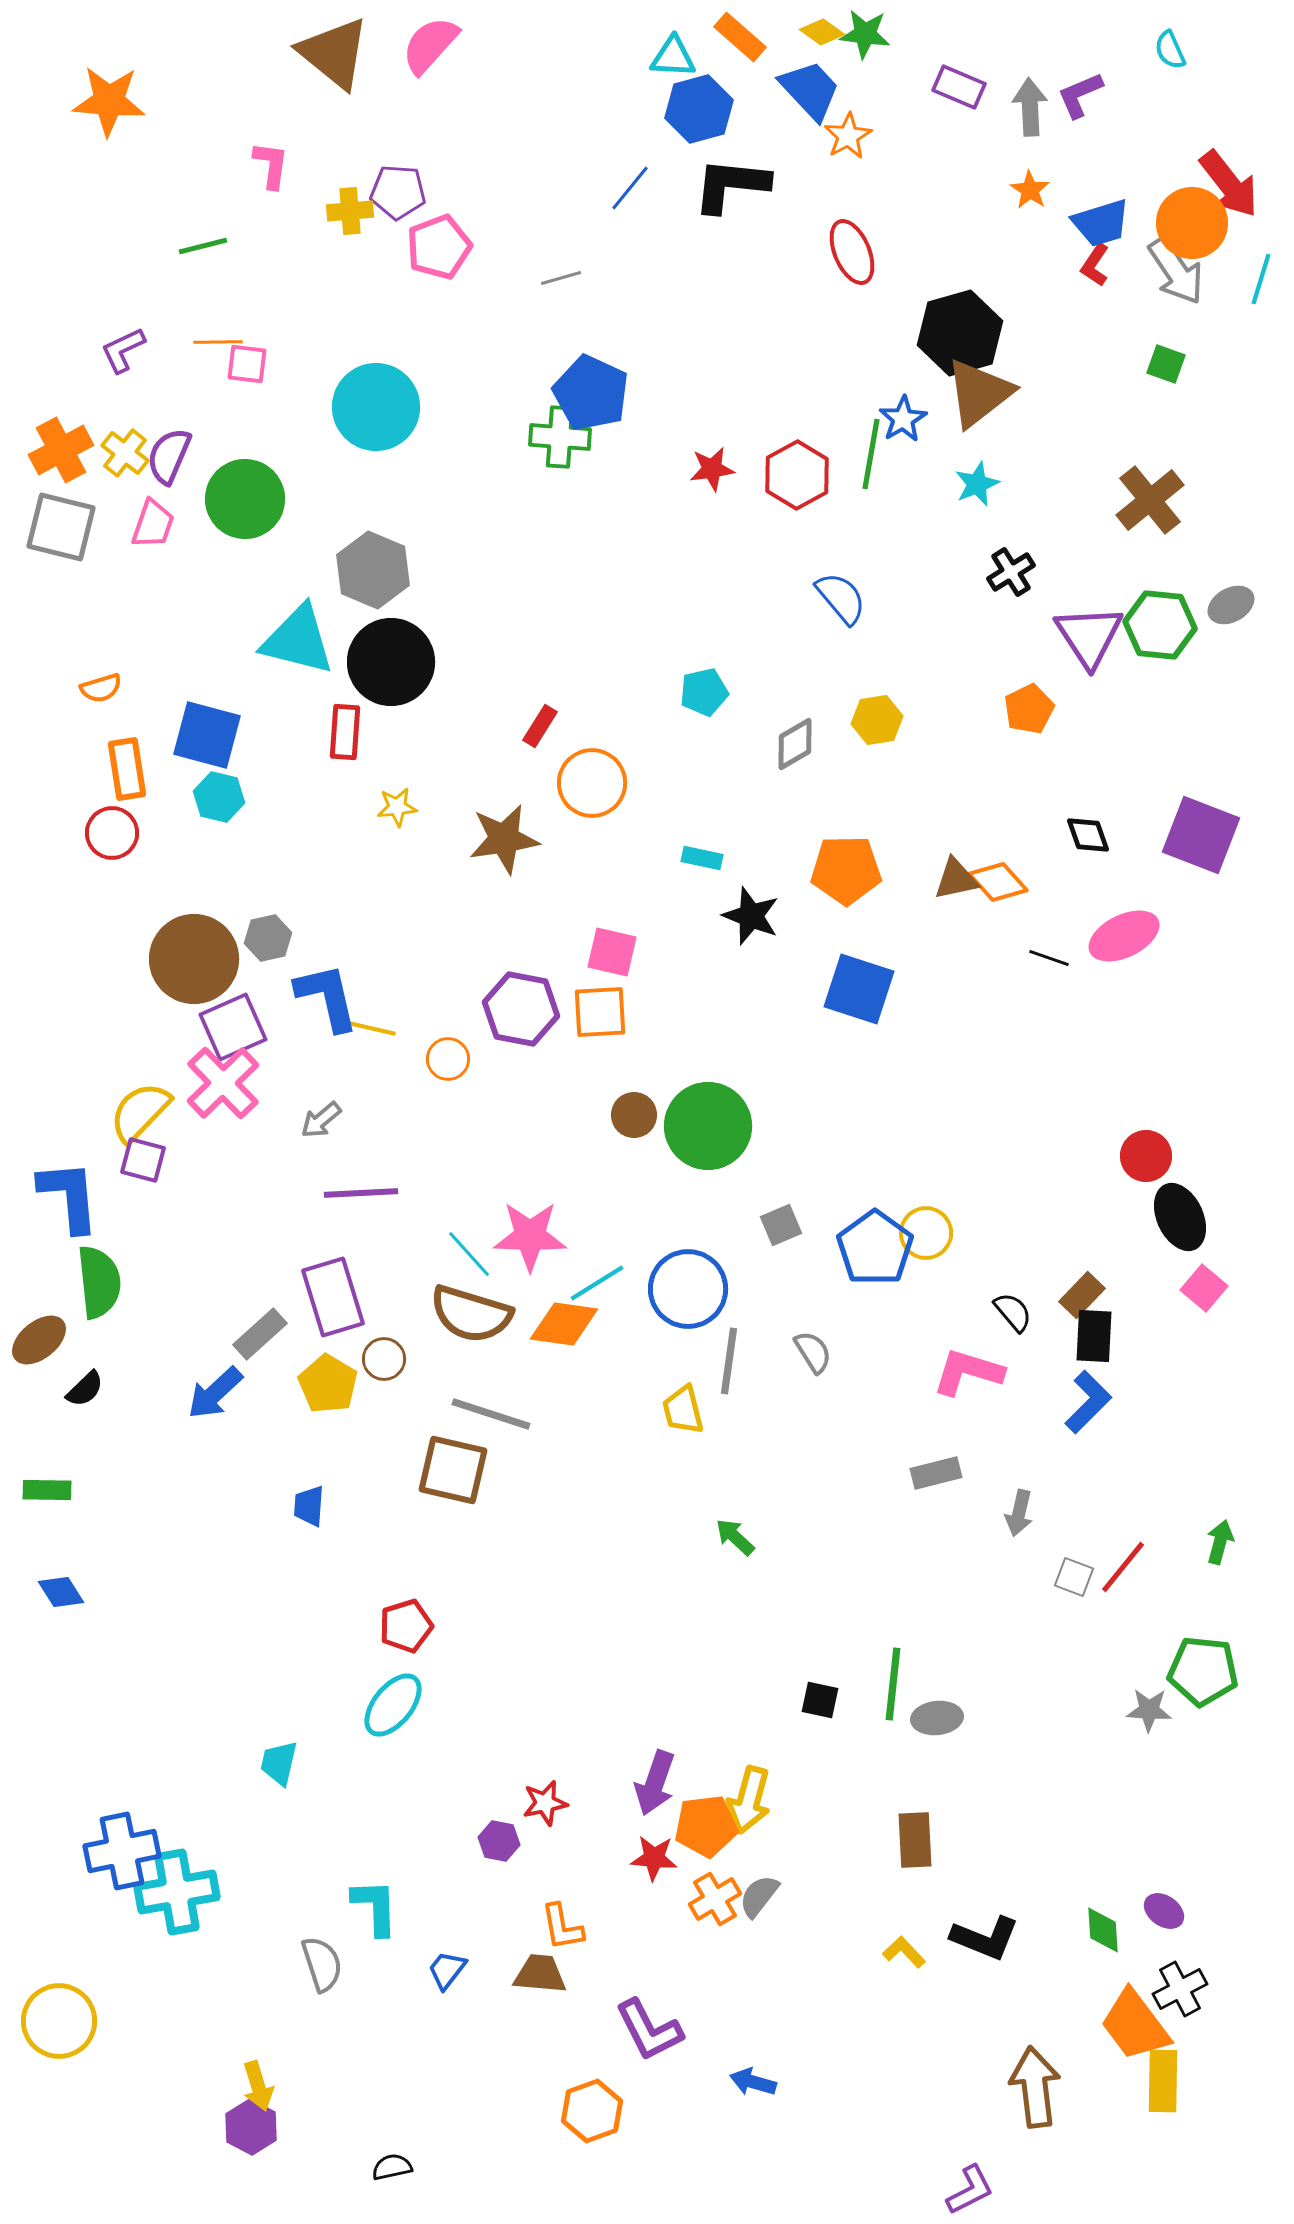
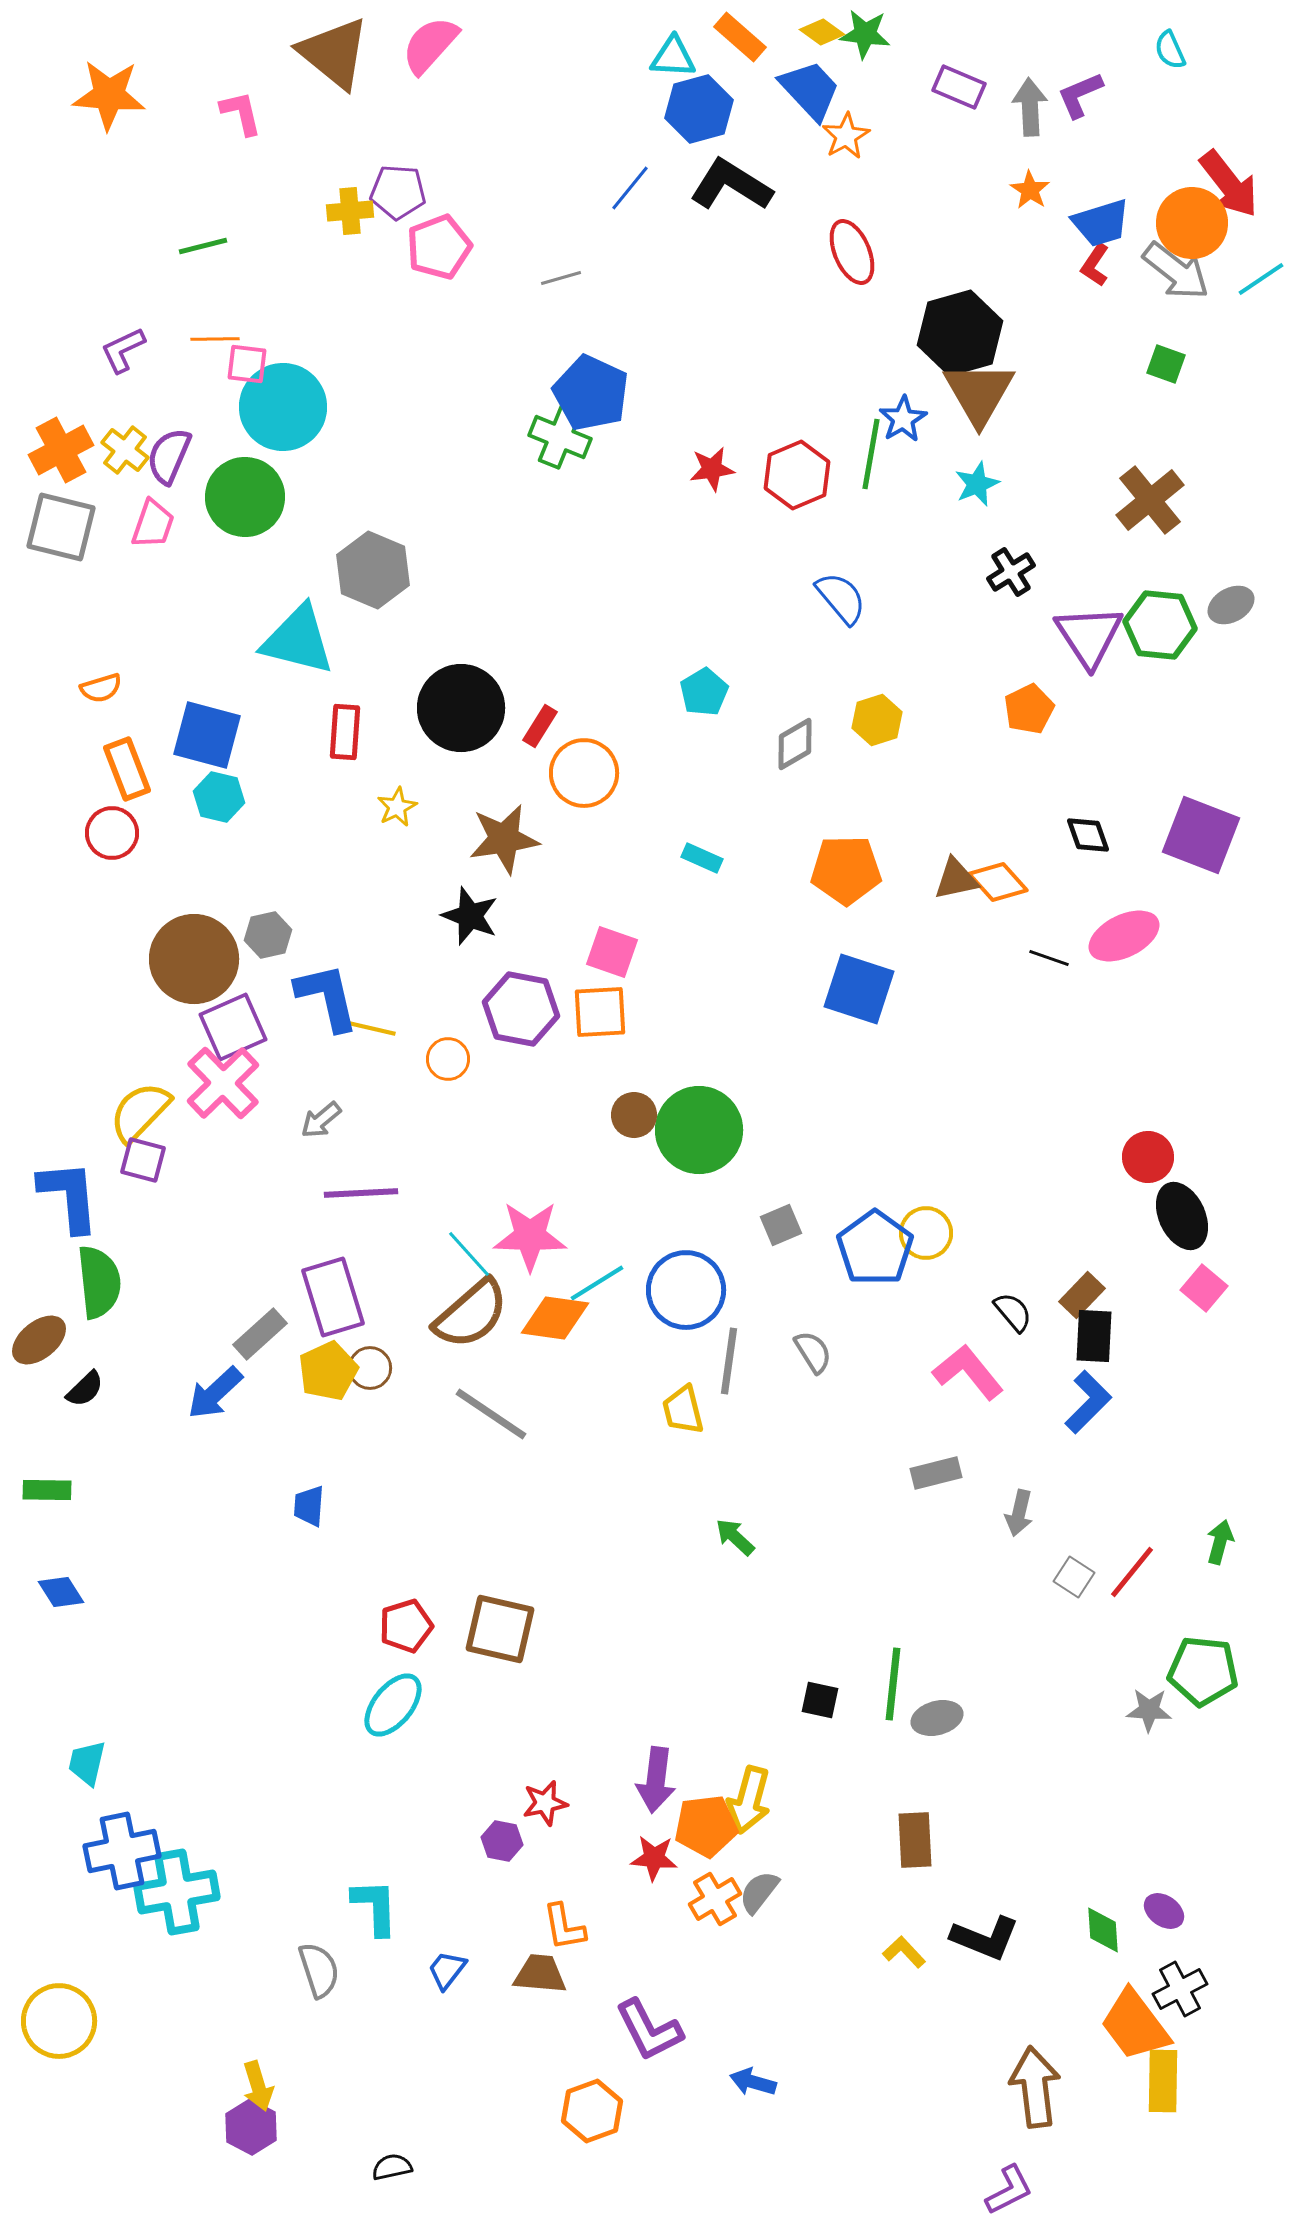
orange star at (109, 101): moved 6 px up
orange star at (848, 136): moved 2 px left
pink L-shape at (271, 165): moved 30 px left, 52 px up; rotated 21 degrees counterclockwise
black L-shape at (731, 185): rotated 26 degrees clockwise
gray arrow at (1176, 271): rotated 18 degrees counterclockwise
cyan line at (1261, 279): rotated 39 degrees clockwise
orange line at (218, 342): moved 3 px left, 3 px up
brown triangle at (979, 393): rotated 22 degrees counterclockwise
cyan circle at (376, 407): moved 93 px left
green cross at (560, 437): rotated 18 degrees clockwise
yellow cross at (125, 453): moved 3 px up
red hexagon at (797, 475): rotated 6 degrees clockwise
green circle at (245, 499): moved 2 px up
black circle at (391, 662): moved 70 px right, 46 px down
cyan pentagon at (704, 692): rotated 18 degrees counterclockwise
yellow hexagon at (877, 720): rotated 9 degrees counterclockwise
orange rectangle at (127, 769): rotated 12 degrees counterclockwise
orange circle at (592, 783): moved 8 px left, 10 px up
yellow star at (397, 807): rotated 21 degrees counterclockwise
cyan rectangle at (702, 858): rotated 12 degrees clockwise
black star at (751, 916): moved 281 px left
gray hexagon at (268, 938): moved 3 px up
pink square at (612, 952): rotated 6 degrees clockwise
green circle at (708, 1126): moved 9 px left, 4 px down
red circle at (1146, 1156): moved 2 px right, 1 px down
black ellipse at (1180, 1217): moved 2 px right, 1 px up
blue circle at (688, 1289): moved 2 px left, 1 px down
brown semicircle at (471, 1314): rotated 58 degrees counterclockwise
orange diamond at (564, 1324): moved 9 px left, 6 px up
brown circle at (384, 1359): moved 14 px left, 9 px down
pink L-shape at (968, 1372): rotated 34 degrees clockwise
yellow pentagon at (328, 1384): moved 13 px up; rotated 16 degrees clockwise
gray line at (491, 1414): rotated 16 degrees clockwise
brown square at (453, 1470): moved 47 px right, 159 px down
red line at (1123, 1567): moved 9 px right, 5 px down
gray square at (1074, 1577): rotated 12 degrees clockwise
gray ellipse at (937, 1718): rotated 9 degrees counterclockwise
cyan trapezoid at (279, 1763): moved 192 px left
purple arrow at (655, 1783): moved 1 px right, 3 px up; rotated 12 degrees counterclockwise
purple hexagon at (499, 1841): moved 3 px right
gray semicircle at (759, 1896): moved 4 px up
orange L-shape at (562, 1927): moved 2 px right
gray semicircle at (322, 1964): moved 3 px left, 6 px down
purple L-shape at (970, 2190): moved 39 px right
